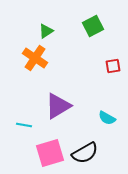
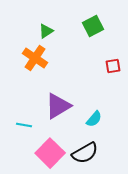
cyan semicircle: moved 13 px left, 1 px down; rotated 78 degrees counterclockwise
pink square: rotated 28 degrees counterclockwise
